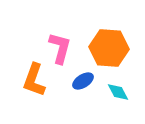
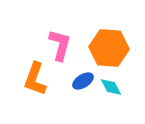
pink L-shape: moved 3 px up
orange L-shape: moved 1 px right, 1 px up
cyan diamond: moved 7 px left, 5 px up
